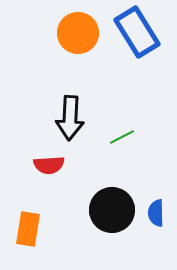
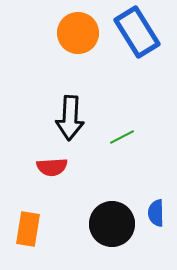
red semicircle: moved 3 px right, 2 px down
black circle: moved 14 px down
